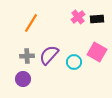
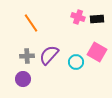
pink cross: rotated 32 degrees counterclockwise
orange line: rotated 66 degrees counterclockwise
cyan circle: moved 2 px right
